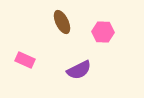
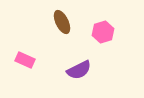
pink hexagon: rotated 20 degrees counterclockwise
